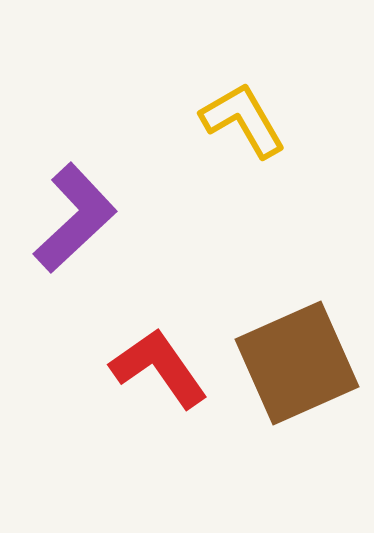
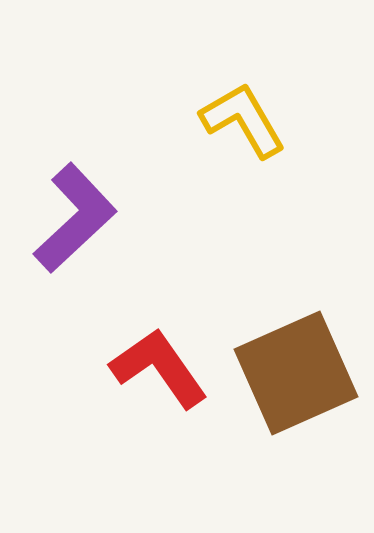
brown square: moved 1 px left, 10 px down
